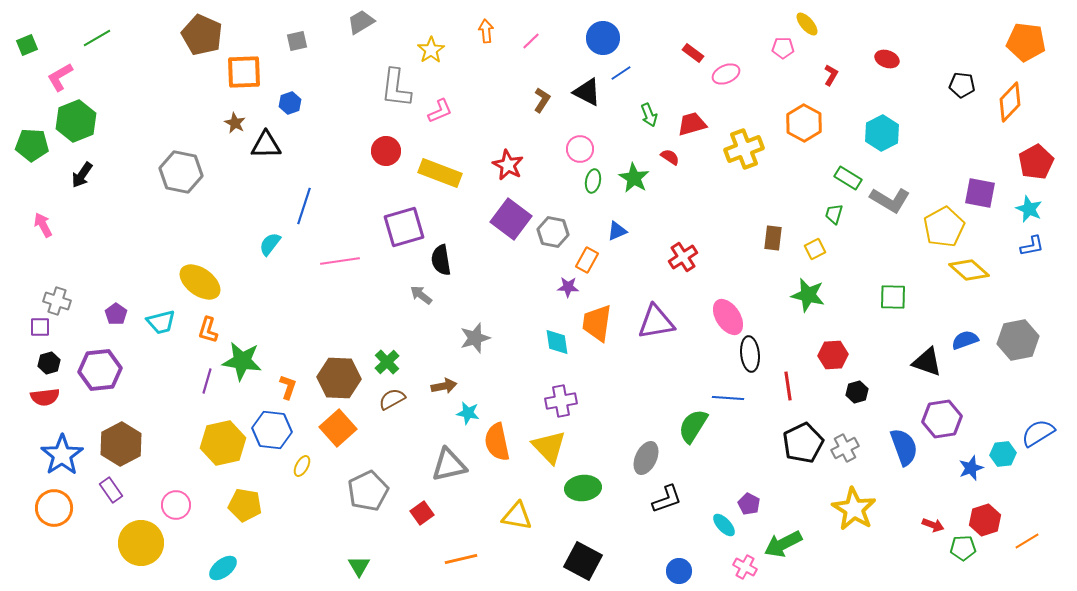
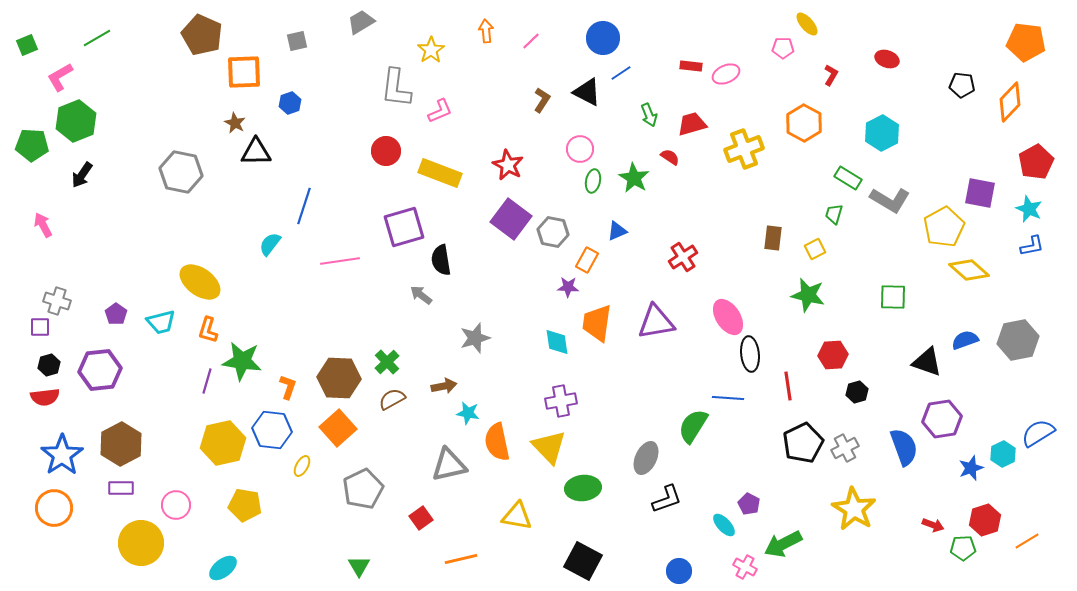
red rectangle at (693, 53): moved 2 px left, 13 px down; rotated 30 degrees counterclockwise
black triangle at (266, 145): moved 10 px left, 7 px down
black hexagon at (49, 363): moved 2 px down
cyan hexagon at (1003, 454): rotated 20 degrees counterclockwise
purple rectangle at (111, 490): moved 10 px right, 2 px up; rotated 55 degrees counterclockwise
gray pentagon at (368, 491): moved 5 px left, 2 px up
red square at (422, 513): moved 1 px left, 5 px down
